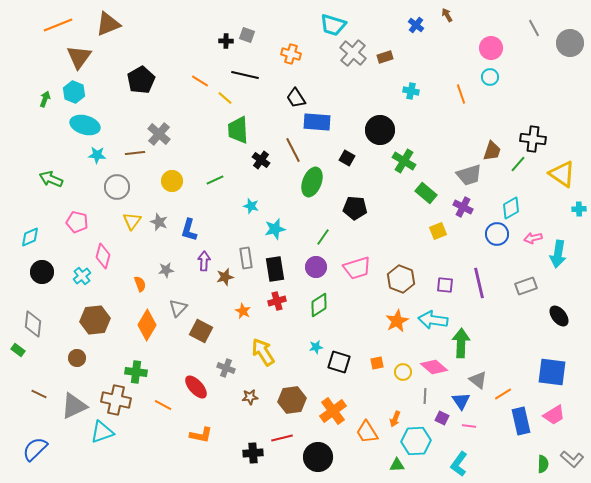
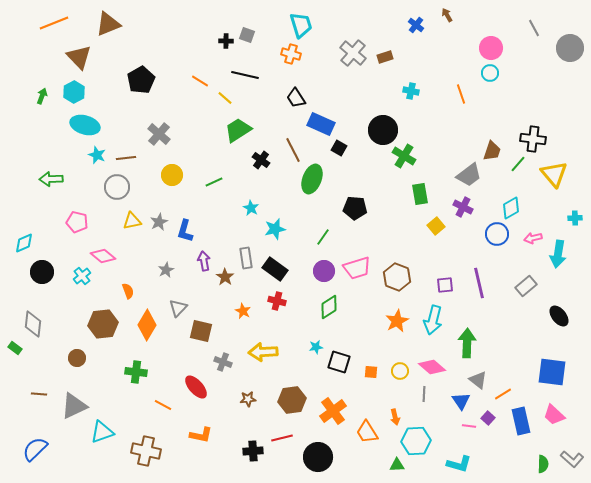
orange line at (58, 25): moved 4 px left, 2 px up
cyan trapezoid at (333, 25): moved 32 px left; rotated 124 degrees counterclockwise
gray circle at (570, 43): moved 5 px down
brown triangle at (79, 57): rotated 20 degrees counterclockwise
cyan circle at (490, 77): moved 4 px up
cyan hexagon at (74, 92): rotated 10 degrees clockwise
green arrow at (45, 99): moved 3 px left, 3 px up
blue rectangle at (317, 122): moved 4 px right, 2 px down; rotated 20 degrees clockwise
green trapezoid at (238, 130): rotated 60 degrees clockwise
black circle at (380, 130): moved 3 px right
brown line at (135, 153): moved 9 px left, 5 px down
cyan star at (97, 155): rotated 18 degrees clockwise
black square at (347, 158): moved 8 px left, 10 px up
green cross at (404, 161): moved 5 px up
yellow triangle at (562, 174): moved 8 px left; rotated 16 degrees clockwise
gray trapezoid at (469, 175): rotated 20 degrees counterclockwise
green arrow at (51, 179): rotated 25 degrees counterclockwise
green line at (215, 180): moved 1 px left, 2 px down
yellow circle at (172, 181): moved 6 px up
green ellipse at (312, 182): moved 3 px up
green rectangle at (426, 193): moved 6 px left, 1 px down; rotated 40 degrees clockwise
cyan star at (251, 206): moved 2 px down; rotated 14 degrees clockwise
cyan cross at (579, 209): moved 4 px left, 9 px down
yellow triangle at (132, 221): rotated 42 degrees clockwise
gray star at (159, 222): rotated 24 degrees clockwise
blue L-shape at (189, 230): moved 4 px left, 1 px down
yellow square at (438, 231): moved 2 px left, 5 px up; rotated 18 degrees counterclockwise
cyan diamond at (30, 237): moved 6 px left, 6 px down
pink diamond at (103, 256): rotated 65 degrees counterclockwise
purple arrow at (204, 261): rotated 12 degrees counterclockwise
purple circle at (316, 267): moved 8 px right, 4 px down
black rectangle at (275, 269): rotated 45 degrees counterclockwise
gray star at (166, 270): rotated 21 degrees counterclockwise
brown star at (225, 277): rotated 24 degrees counterclockwise
brown hexagon at (401, 279): moved 4 px left, 2 px up
orange semicircle at (140, 284): moved 12 px left, 7 px down
purple square at (445, 285): rotated 12 degrees counterclockwise
gray rectangle at (526, 286): rotated 20 degrees counterclockwise
red cross at (277, 301): rotated 30 degrees clockwise
green diamond at (319, 305): moved 10 px right, 2 px down
brown hexagon at (95, 320): moved 8 px right, 4 px down
cyan arrow at (433, 320): rotated 84 degrees counterclockwise
brown square at (201, 331): rotated 15 degrees counterclockwise
green arrow at (461, 343): moved 6 px right
green rectangle at (18, 350): moved 3 px left, 2 px up
yellow arrow at (263, 352): rotated 60 degrees counterclockwise
orange square at (377, 363): moved 6 px left, 9 px down; rotated 16 degrees clockwise
pink diamond at (434, 367): moved 2 px left
gray cross at (226, 368): moved 3 px left, 6 px up
yellow circle at (403, 372): moved 3 px left, 1 px up
brown line at (39, 394): rotated 21 degrees counterclockwise
gray line at (425, 396): moved 1 px left, 2 px up
brown star at (250, 397): moved 2 px left, 2 px down
brown cross at (116, 400): moved 30 px right, 51 px down
pink trapezoid at (554, 415): rotated 75 degrees clockwise
purple square at (442, 418): moved 46 px right; rotated 16 degrees clockwise
orange arrow at (395, 419): moved 2 px up; rotated 35 degrees counterclockwise
black cross at (253, 453): moved 2 px up
cyan L-shape at (459, 464): rotated 110 degrees counterclockwise
